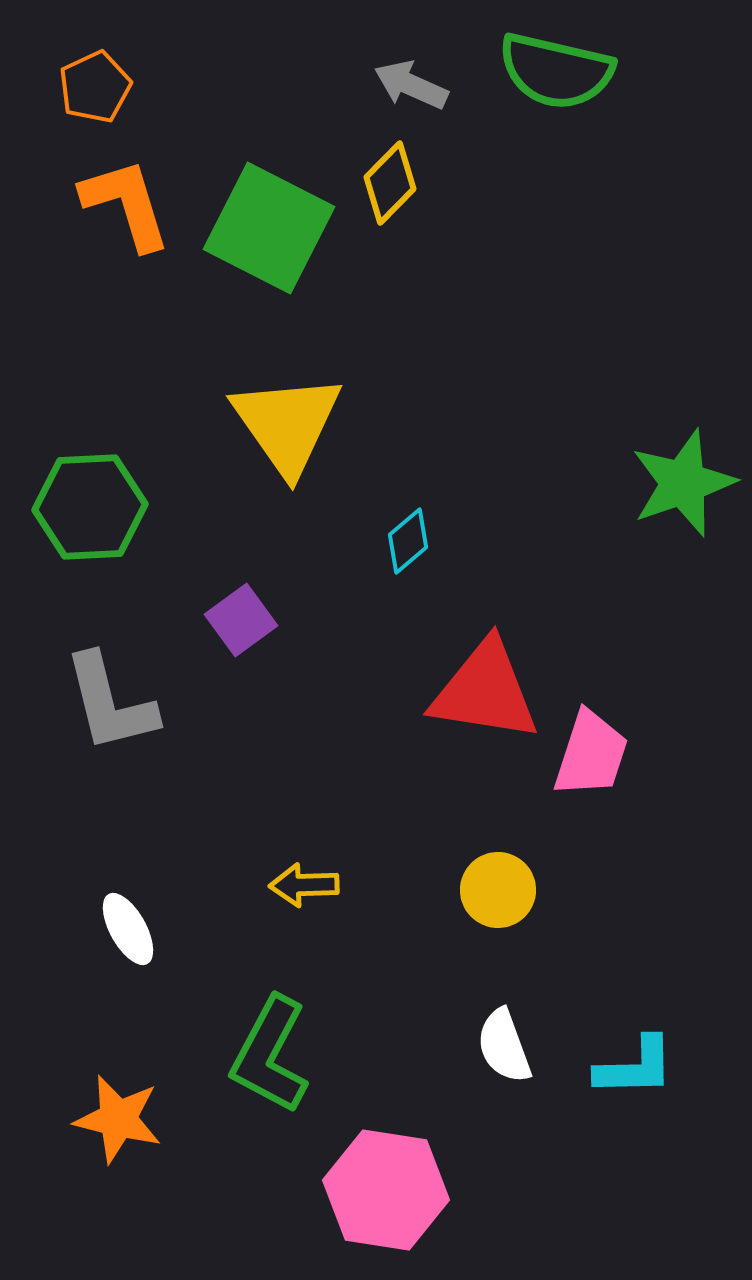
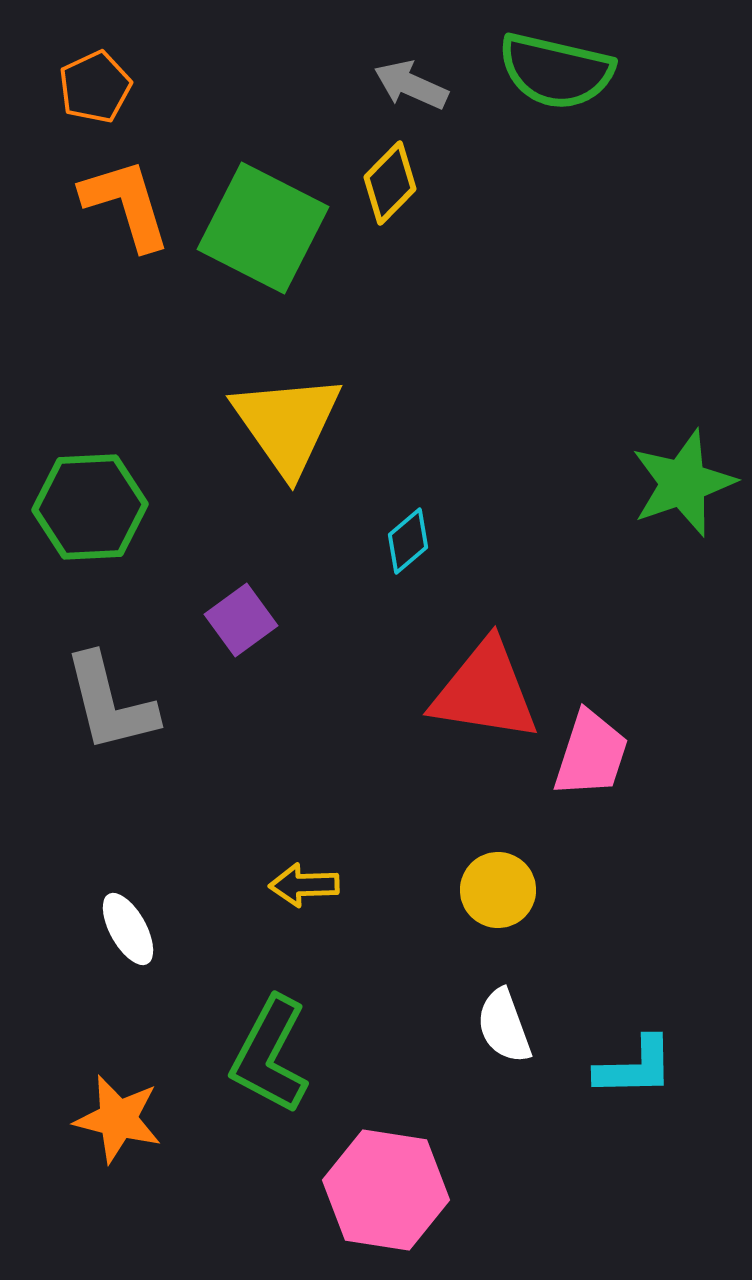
green square: moved 6 px left
white semicircle: moved 20 px up
